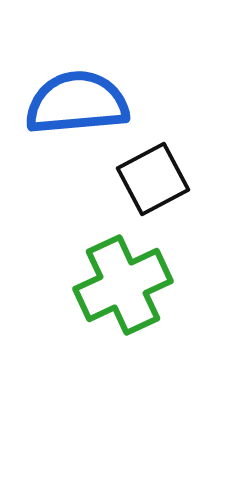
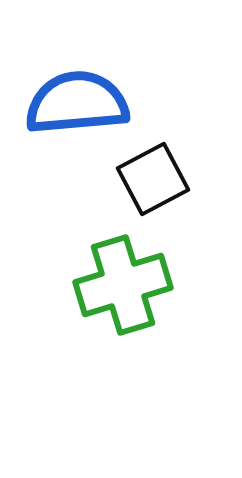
green cross: rotated 8 degrees clockwise
